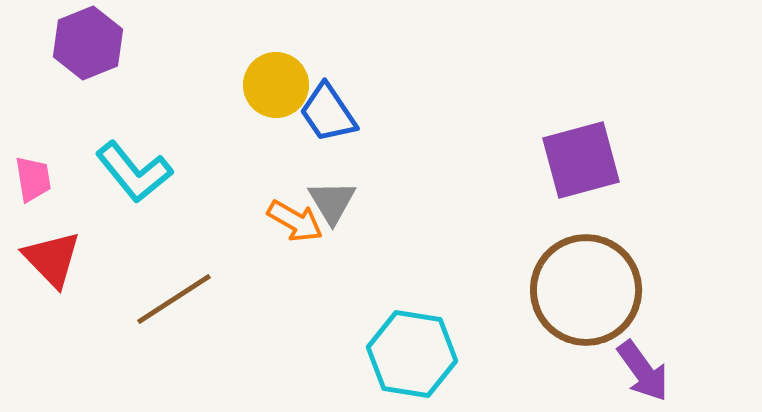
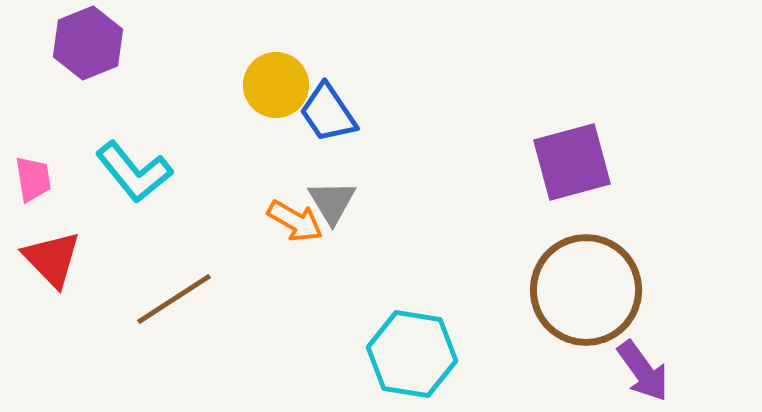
purple square: moved 9 px left, 2 px down
